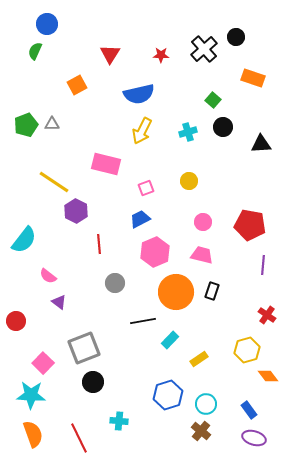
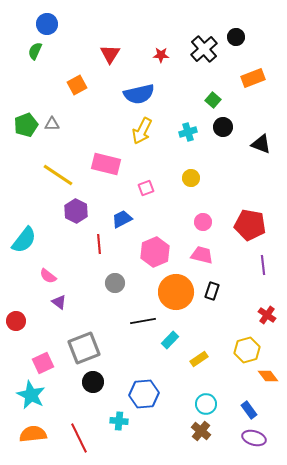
orange rectangle at (253, 78): rotated 40 degrees counterclockwise
black triangle at (261, 144): rotated 25 degrees clockwise
yellow circle at (189, 181): moved 2 px right, 3 px up
yellow line at (54, 182): moved 4 px right, 7 px up
blue trapezoid at (140, 219): moved 18 px left
purple line at (263, 265): rotated 12 degrees counterclockwise
pink square at (43, 363): rotated 20 degrees clockwise
cyan star at (31, 395): rotated 24 degrees clockwise
blue hexagon at (168, 395): moved 24 px left, 1 px up; rotated 12 degrees clockwise
orange semicircle at (33, 434): rotated 76 degrees counterclockwise
